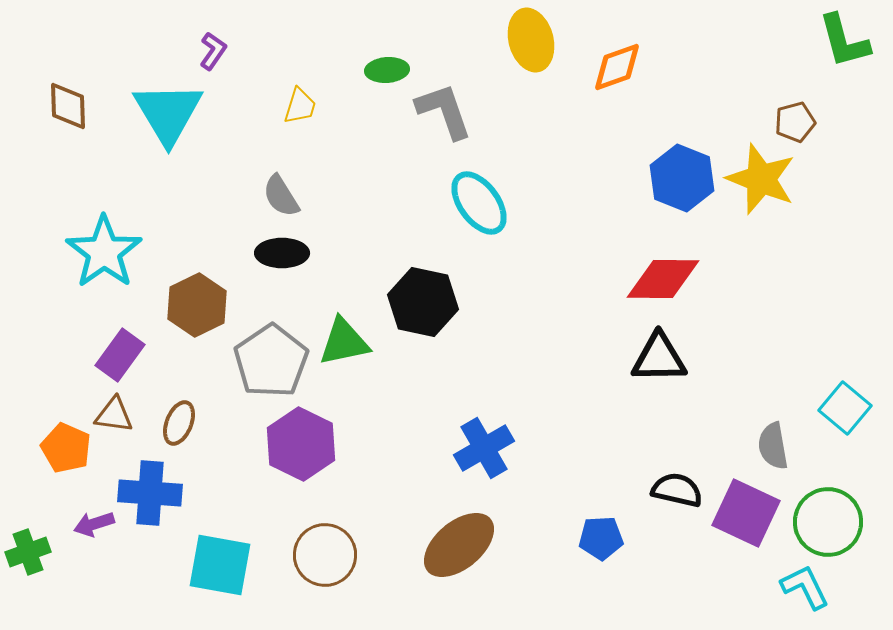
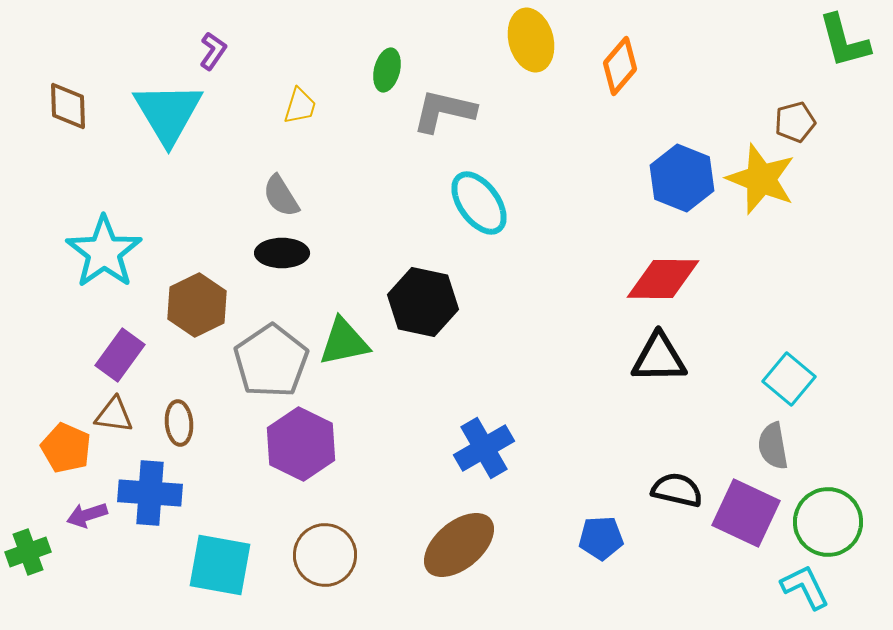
orange diamond at (617, 67): moved 3 px right, 1 px up; rotated 30 degrees counterclockwise
green ellipse at (387, 70): rotated 72 degrees counterclockwise
gray L-shape at (444, 111): rotated 58 degrees counterclockwise
cyan square at (845, 408): moved 56 px left, 29 px up
brown ellipse at (179, 423): rotated 27 degrees counterclockwise
purple arrow at (94, 524): moved 7 px left, 9 px up
